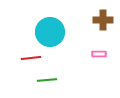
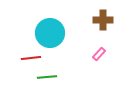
cyan circle: moved 1 px down
pink rectangle: rotated 48 degrees counterclockwise
green line: moved 3 px up
